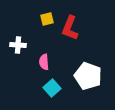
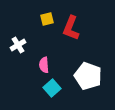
red L-shape: moved 1 px right
white cross: rotated 35 degrees counterclockwise
pink semicircle: moved 3 px down
